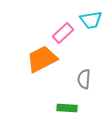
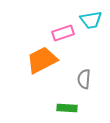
pink rectangle: rotated 25 degrees clockwise
orange trapezoid: moved 1 px down
